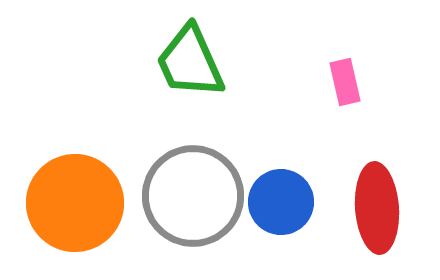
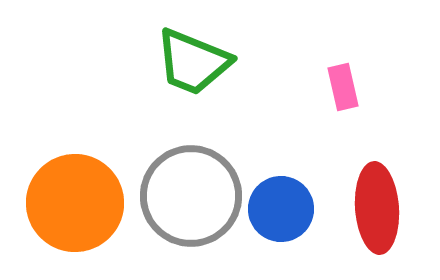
green trapezoid: moved 3 px right; rotated 44 degrees counterclockwise
pink rectangle: moved 2 px left, 5 px down
gray circle: moved 2 px left
blue circle: moved 7 px down
